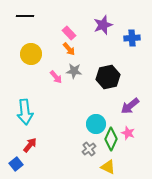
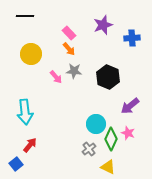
black hexagon: rotated 25 degrees counterclockwise
